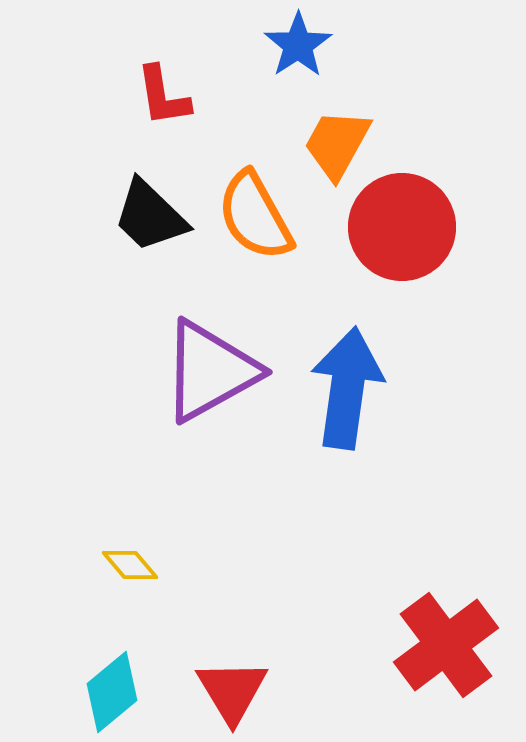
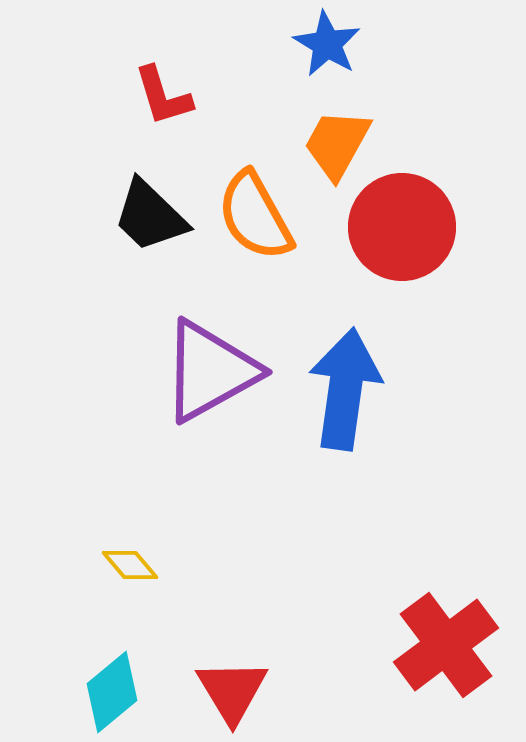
blue star: moved 29 px right, 1 px up; rotated 8 degrees counterclockwise
red L-shape: rotated 8 degrees counterclockwise
blue arrow: moved 2 px left, 1 px down
